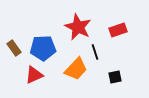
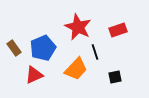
blue pentagon: rotated 20 degrees counterclockwise
